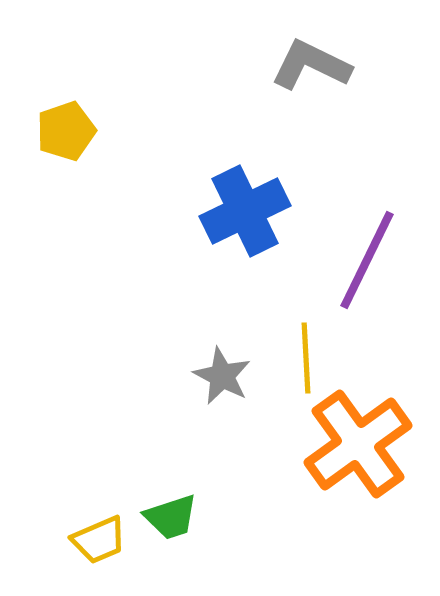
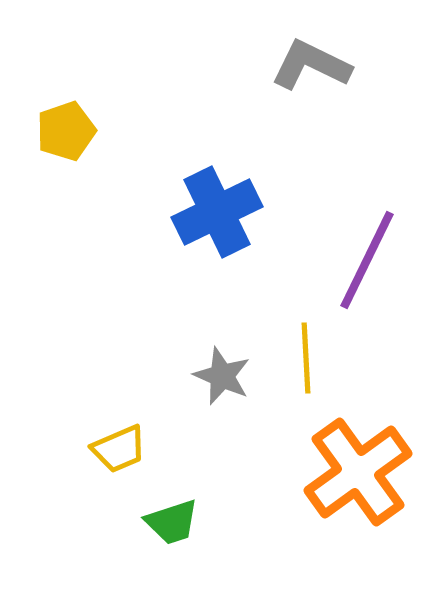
blue cross: moved 28 px left, 1 px down
gray star: rotated 4 degrees counterclockwise
orange cross: moved 28 px down
green trapezoid: moved 1 px right, 5 px down
yellow trapezoid: moved 20 px right, 91 px up
